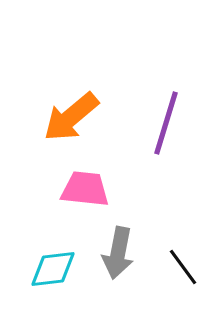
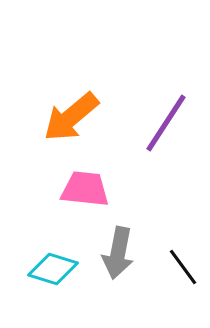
purple line: rotated 16 degrees clockwise
cyan diamond: rotated 24 degrees clockwise
